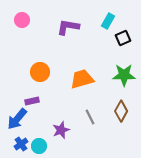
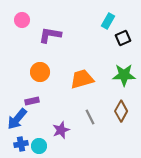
purple L-shape: moved 18 px left, 8 px down
blue cross: rotated 24 degrees clockwise
